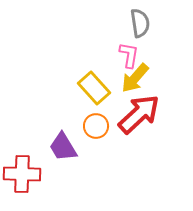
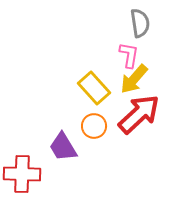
yellow arrow: moved 1 px left, 1 px down
orange circle: moved 2 px left
